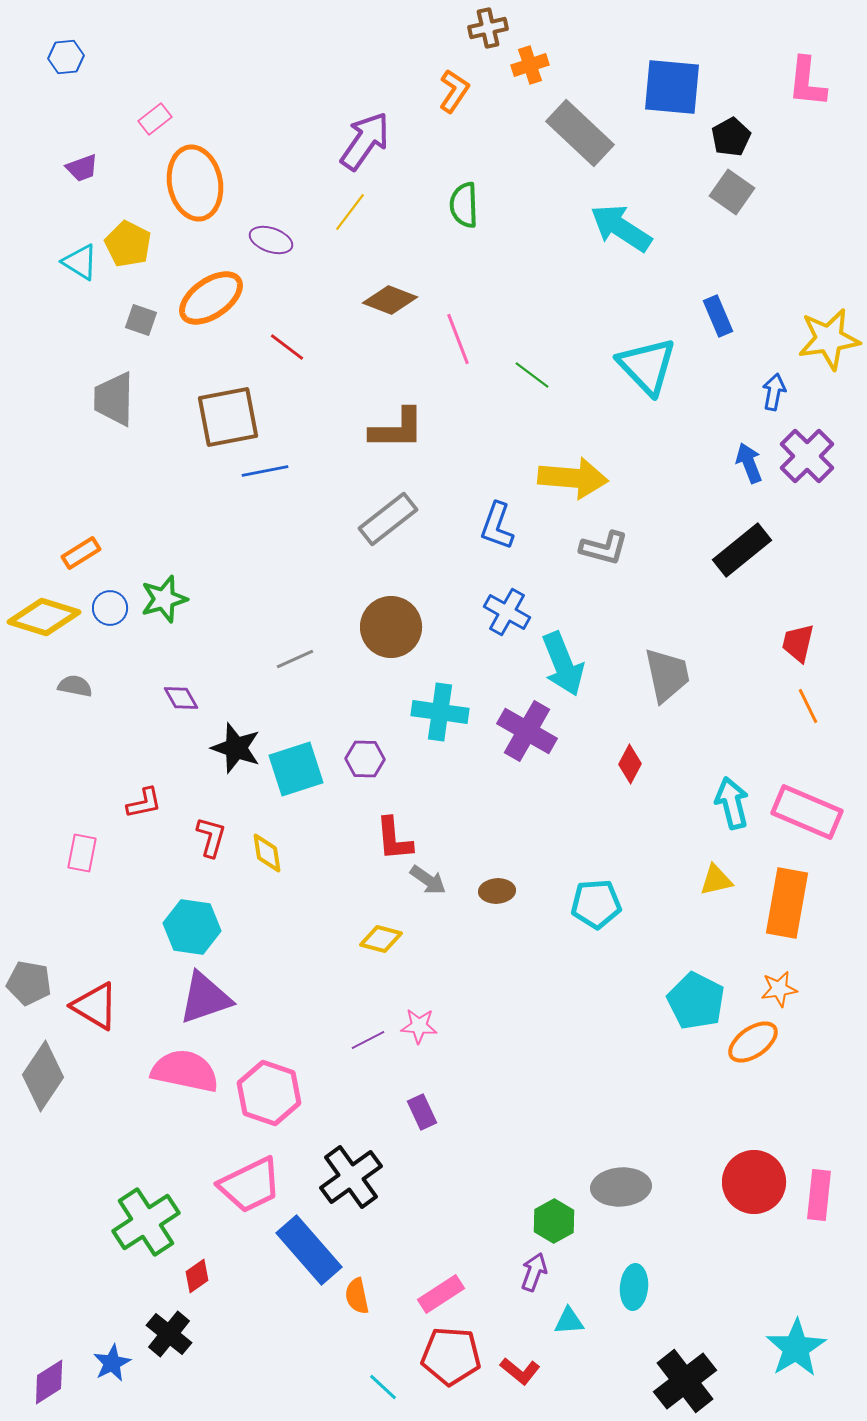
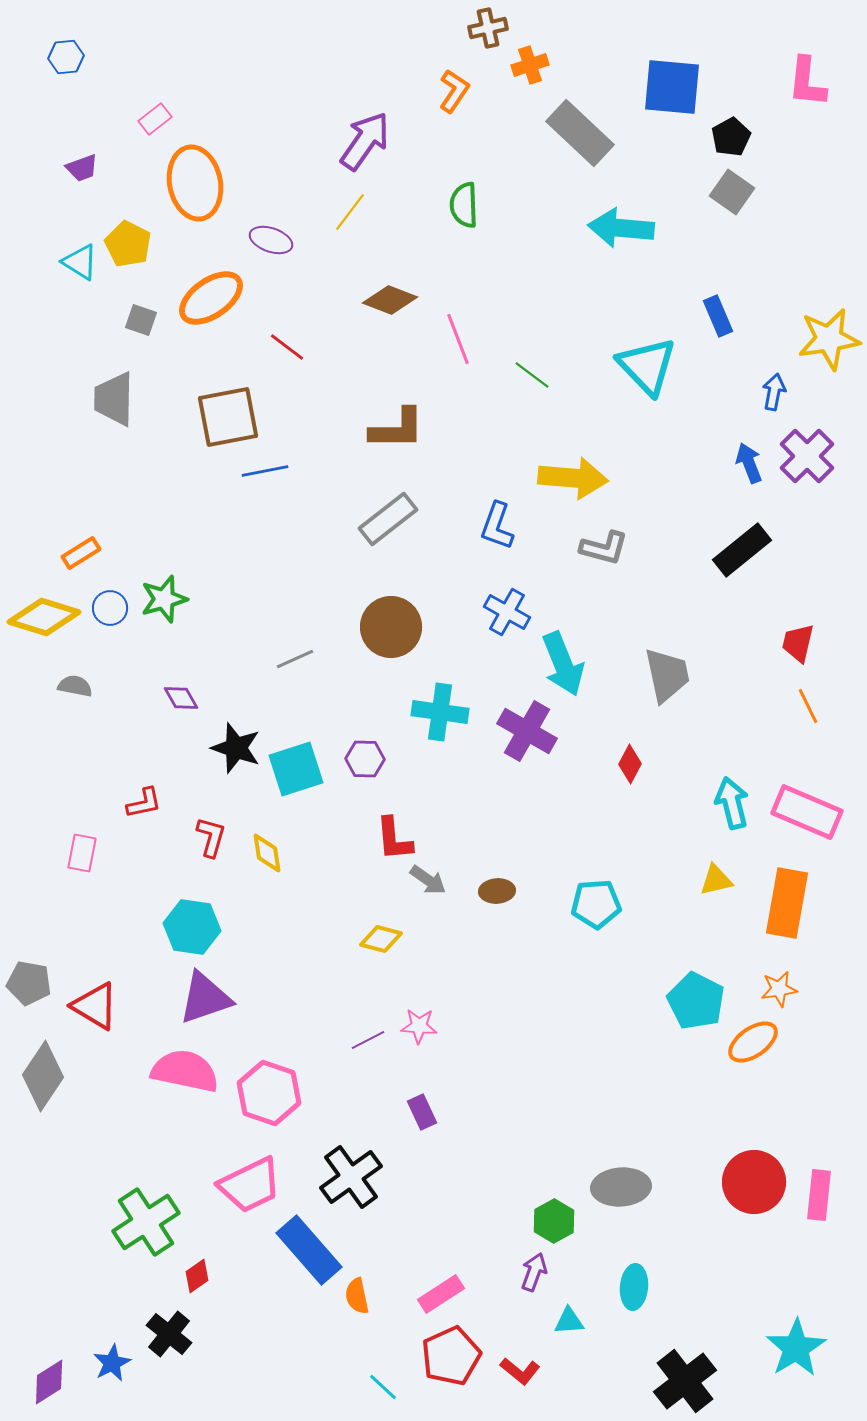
cyan arrow at (621, 228): rotated 28 degrees counterclockwise
red pentagon at (451, 1356): rotated 28 degrees counterclockwise
